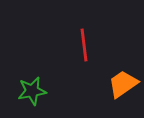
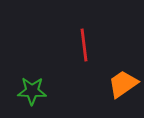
green star: rotated 12 degrees clockwise
